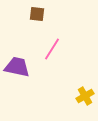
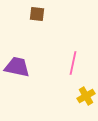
pink line: moved 21 px right, 14 px down; rotated 20 degrees counterclockwise
yellow cross: moved 1 px right
